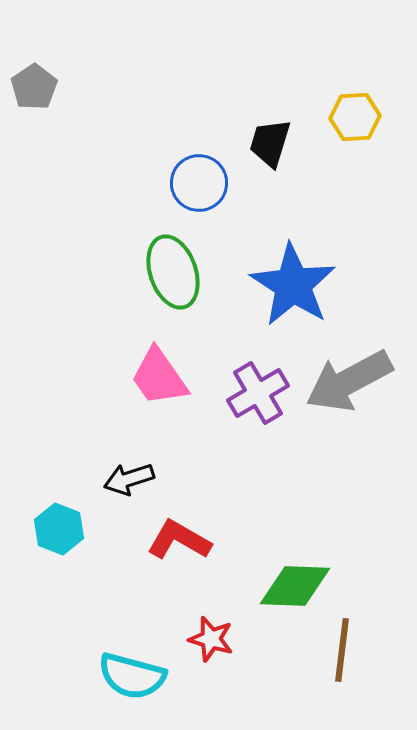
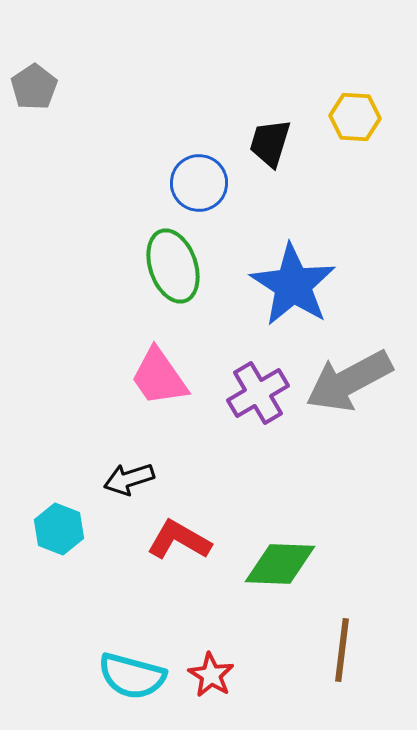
yellow hexagon: rotated 6 degrees clockwise
green ellipse: moved 6 px up
green diamond: moved 15 px left, 22 px up
red star: moved 36 px down; rotated 15 degrees clockwise
